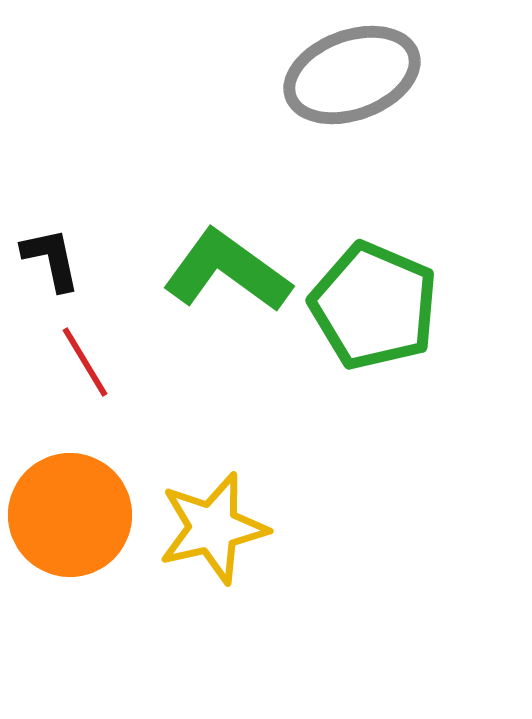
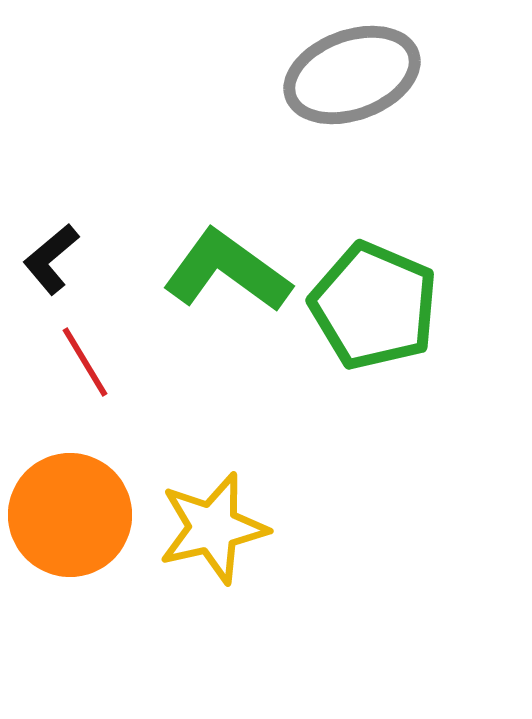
black L-shape: rotated 118 degrees counterclockwise
